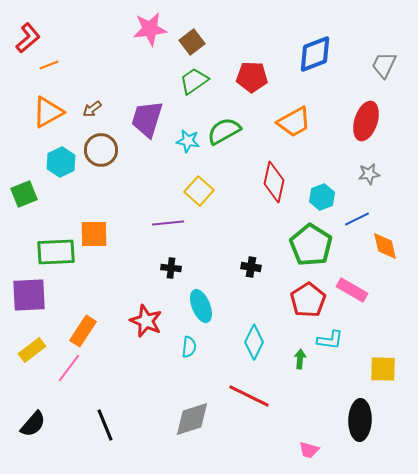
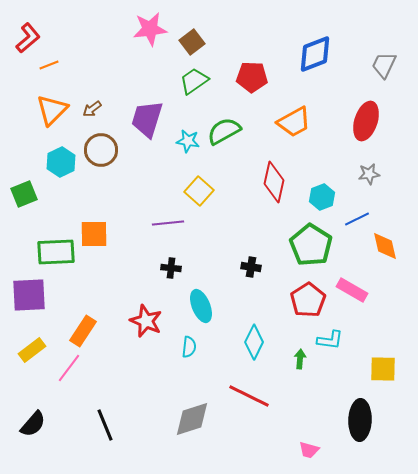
orange triangle at (48, 112): moved 4 px right, 2 px up; rotated 16 degrees counterclockwise
